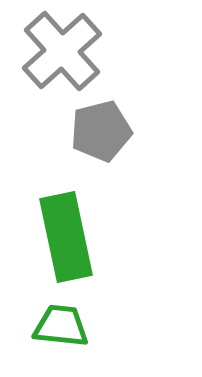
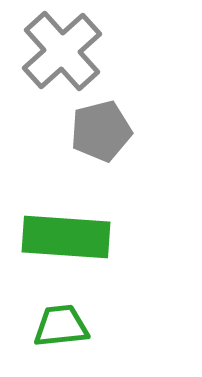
green rectangle: rotated 74 degrees counterclockwise
green trapezoid: rotated 12 degrees counterclockwise
